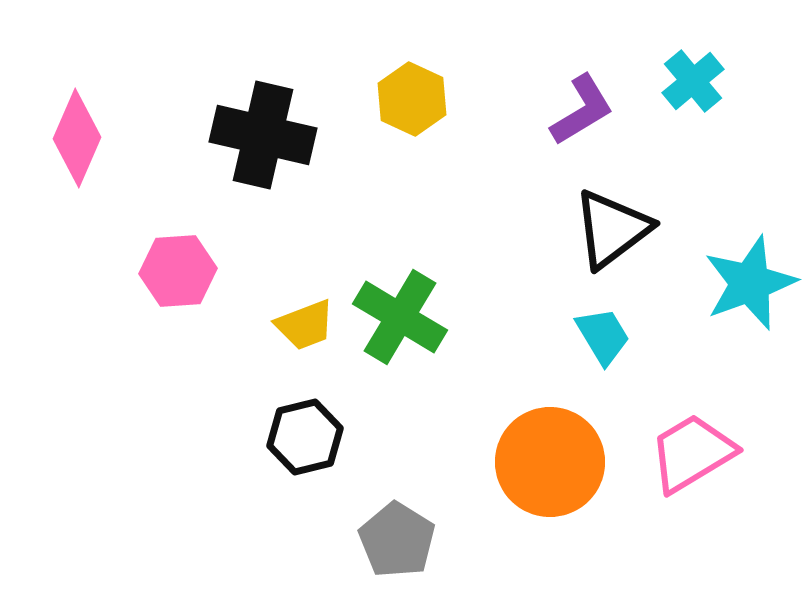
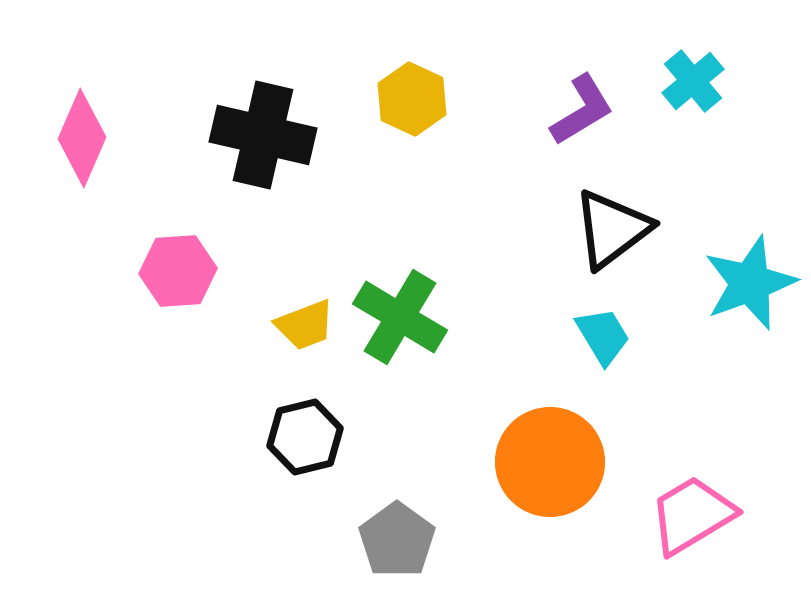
pink diamond: moved 5 px right
pink trapezoid: moved 62 px down
gray pentagon: rotated 4 degrees clockwise
